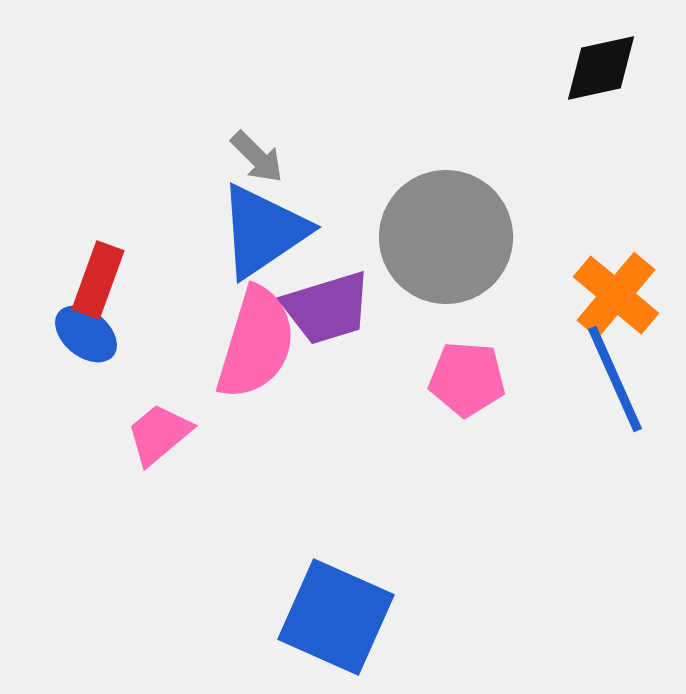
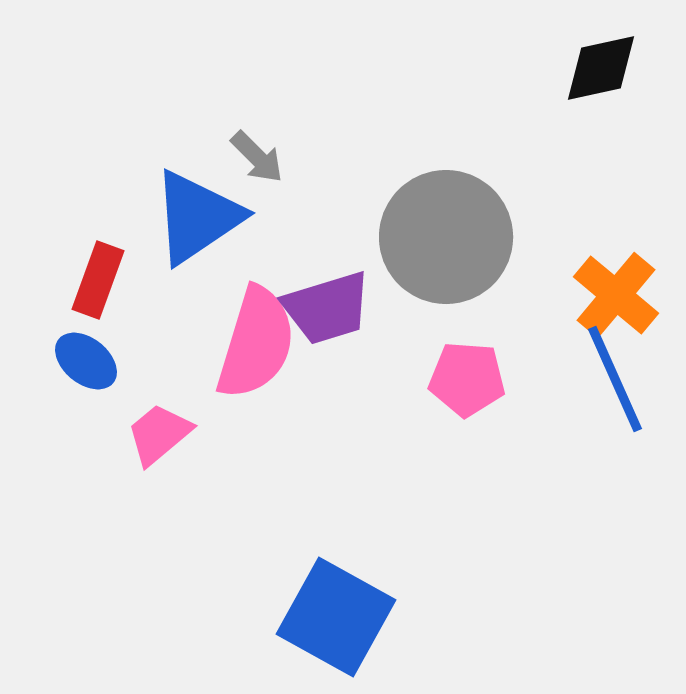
blue triangle: moved 66 px left, 14 px up
blue ellipse: moved 27 px down
blue square: rotated 5 degrees clockwise
